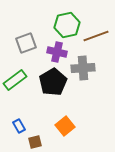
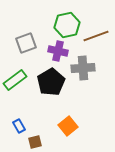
purple cross: moved 1 px right, 1 px up
black pentagon: moved 2 px left
orange square: moved 3 px right
